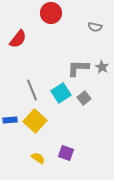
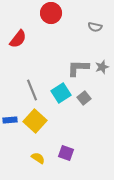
gray star: rotated 24 degrees clockwise
